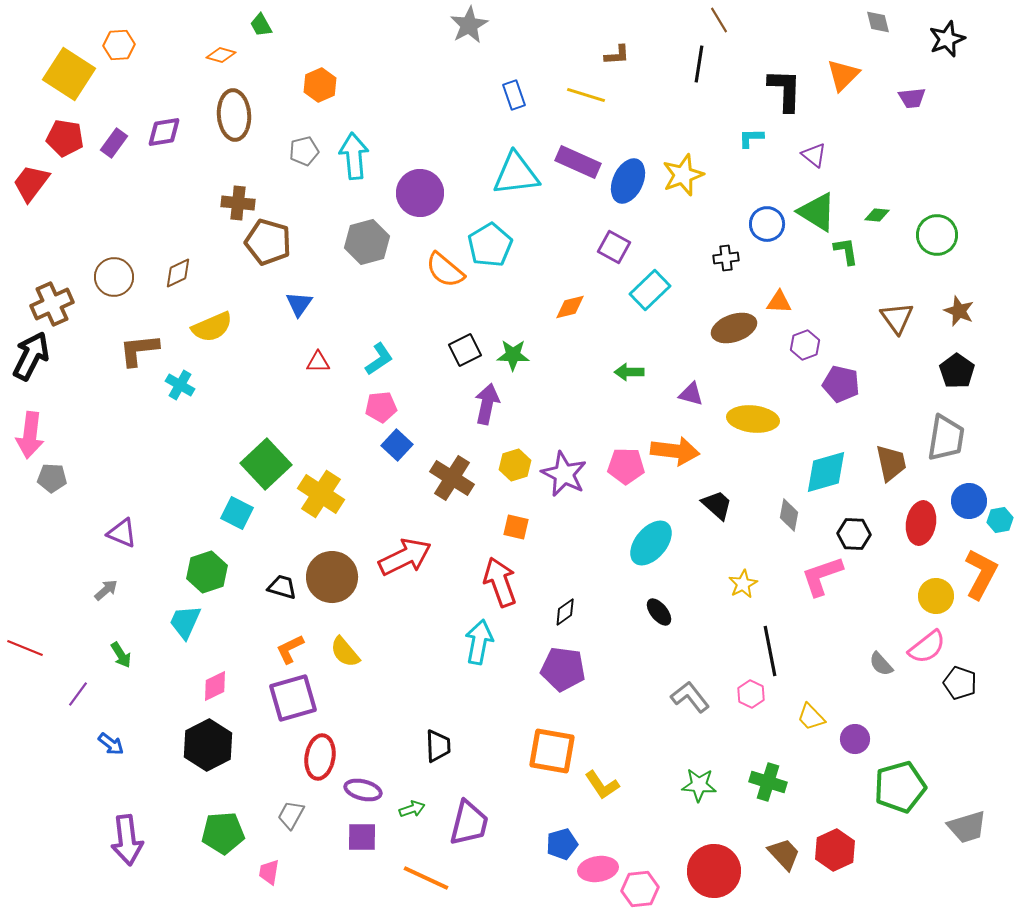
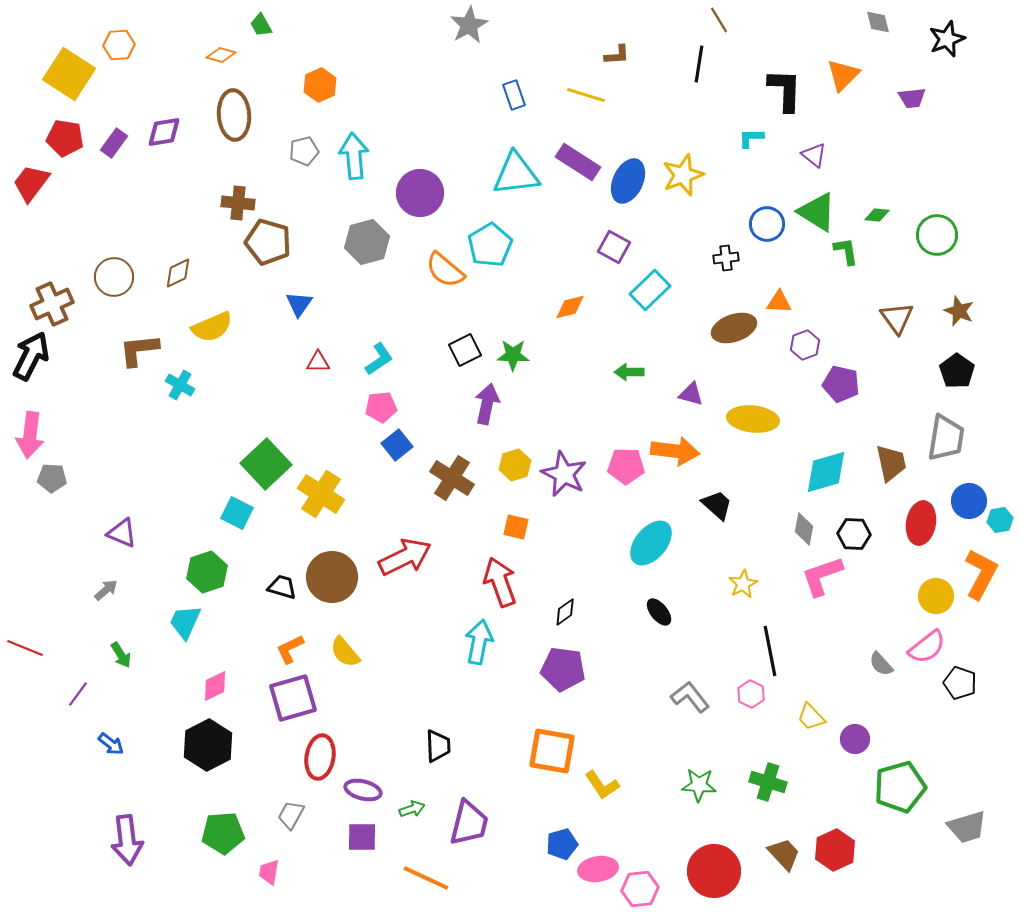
purple rectangle at (578, 162): rotated 9 degrees clockwise
blue square at (397, 445): rotated 8 degrees clockwise
gray diamond at (789, 515): moved 15 px right, 14 px down
